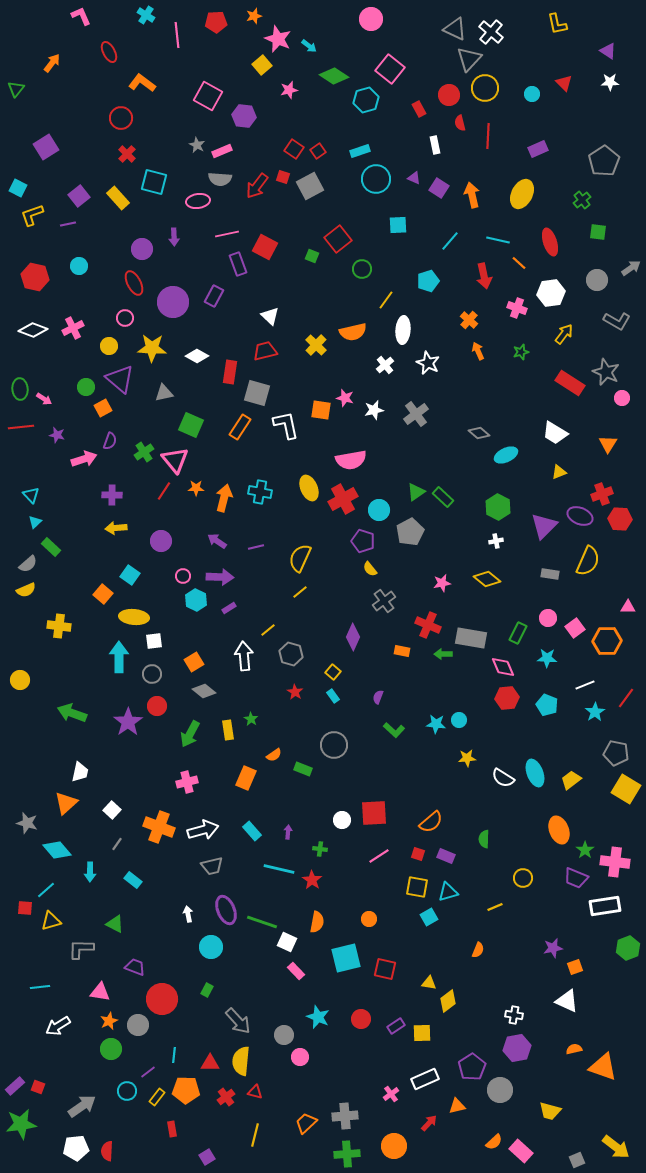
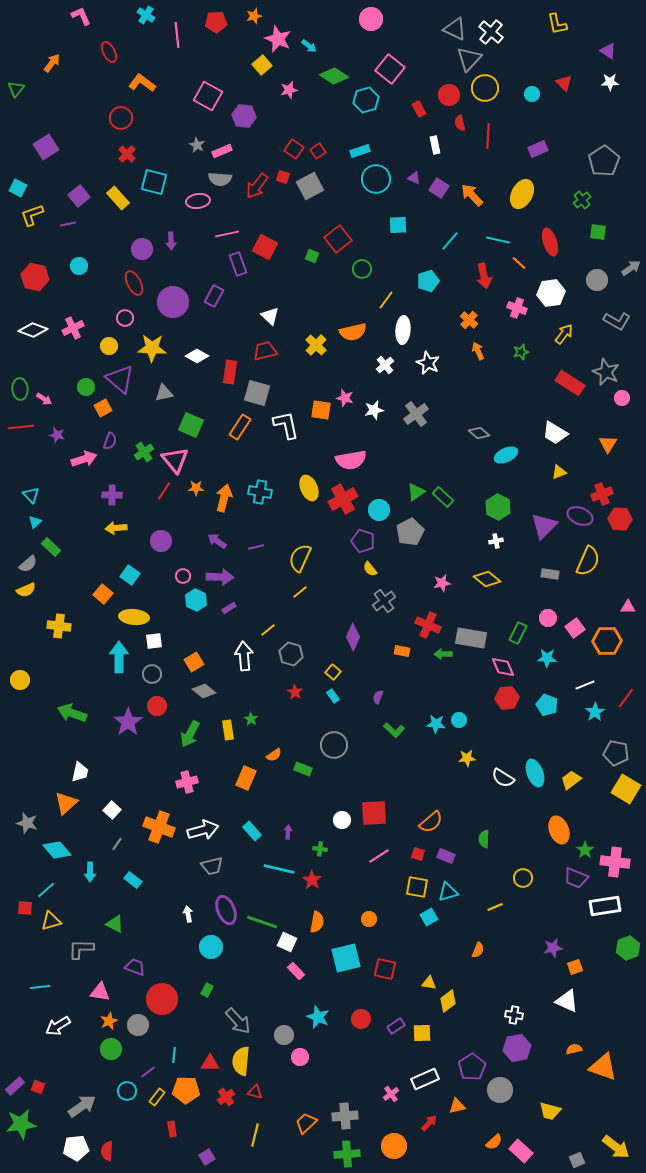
orange arrow at (472, 195): rotated 30 degrees counterclockwise
purple arrow at (174, 237): moved 3 px left, 4 px down
